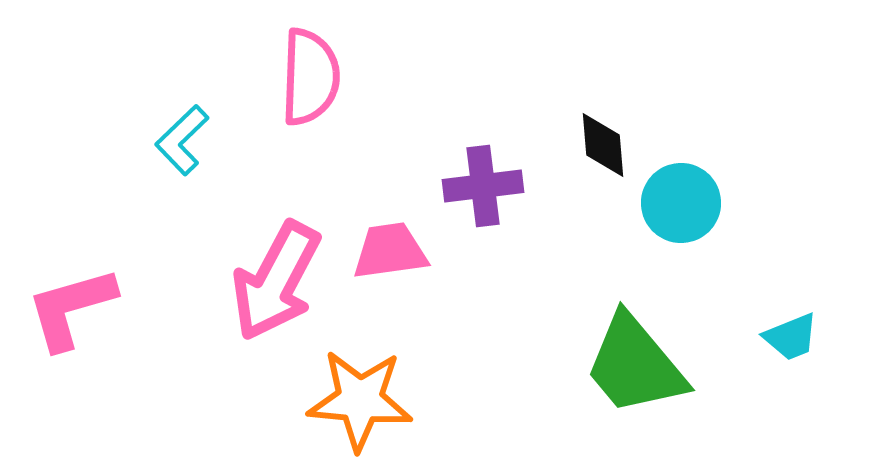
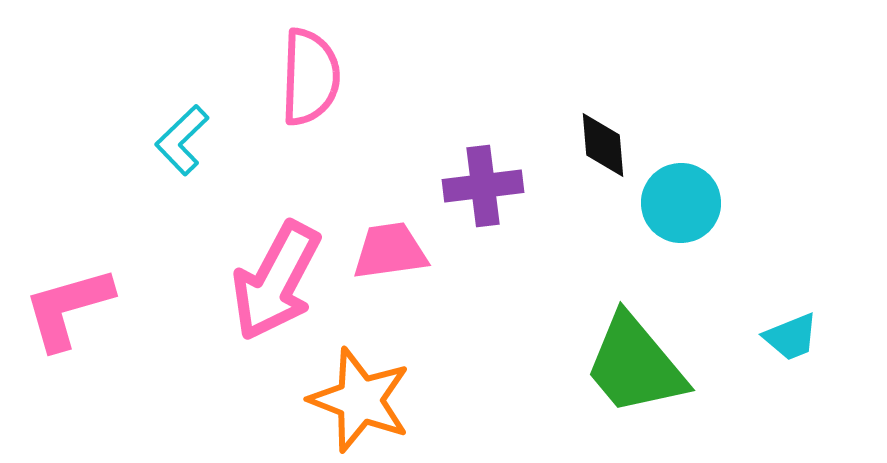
pink L-shape: moved 3 px left
orange star: rotated 16 degrees clockwise
